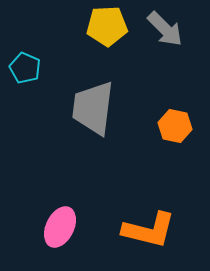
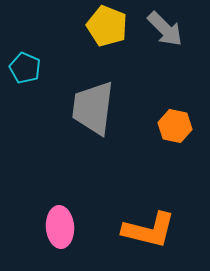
yellow pentagon: rotated 24 degrees clockwise
pink ellipse: rotated 30 degrees counterclockwise
